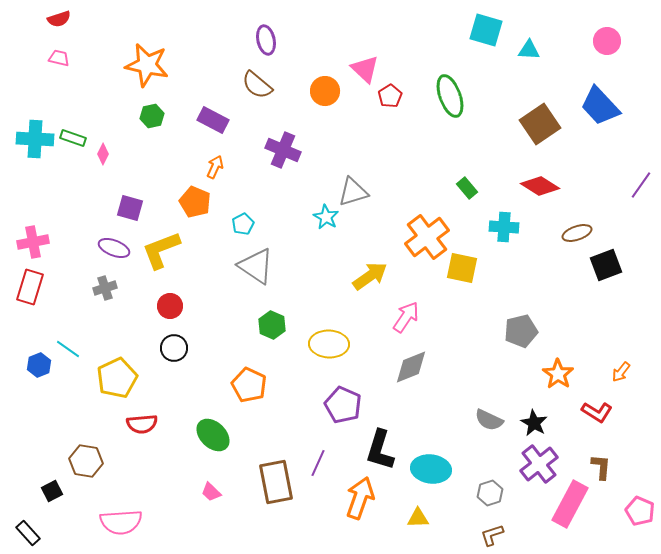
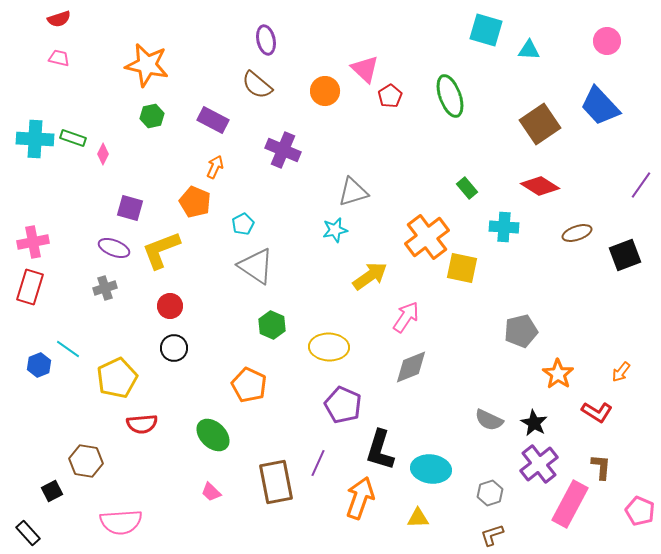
cyan star at (326, 217): moved 9 px right, 13 px down; rotated 30 degrees clockwise
black square at (606, 265): moved 19 px right, 10 px up
yellow ellipse at (329, 344): moved 3 px down
